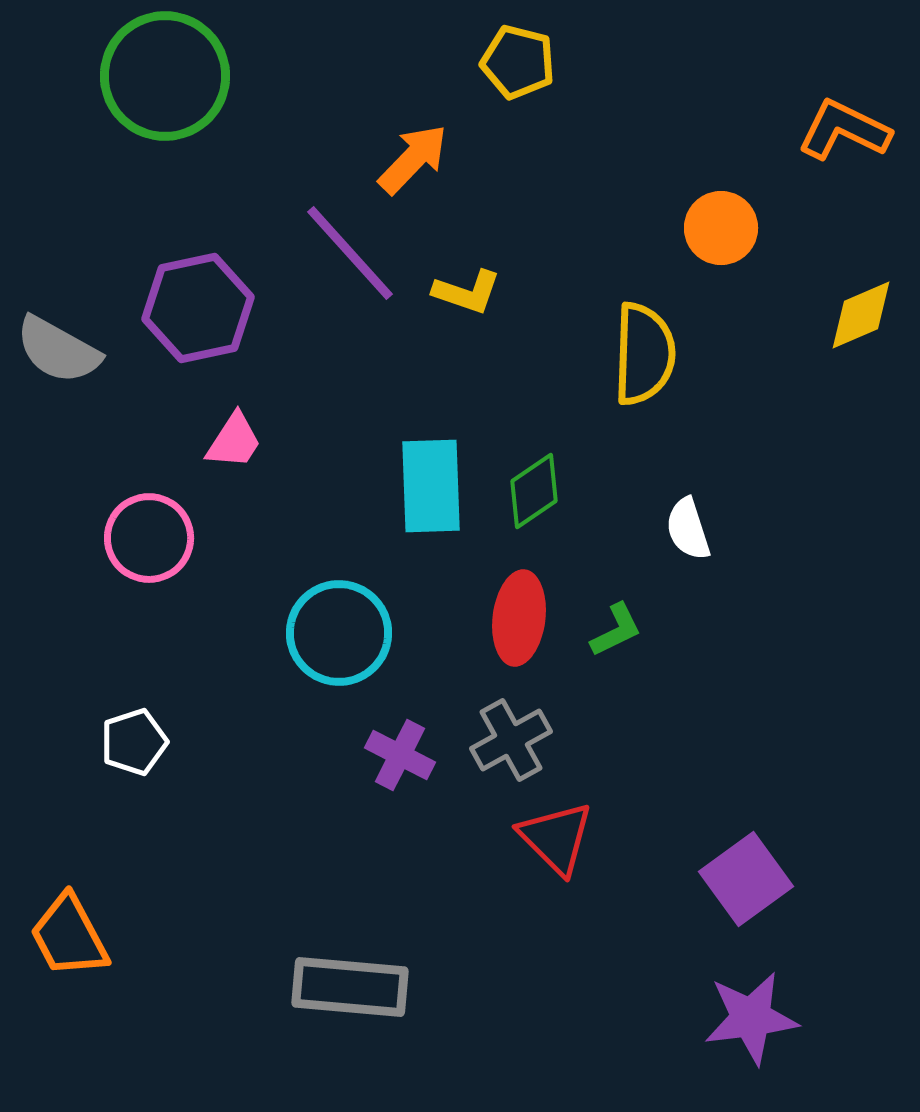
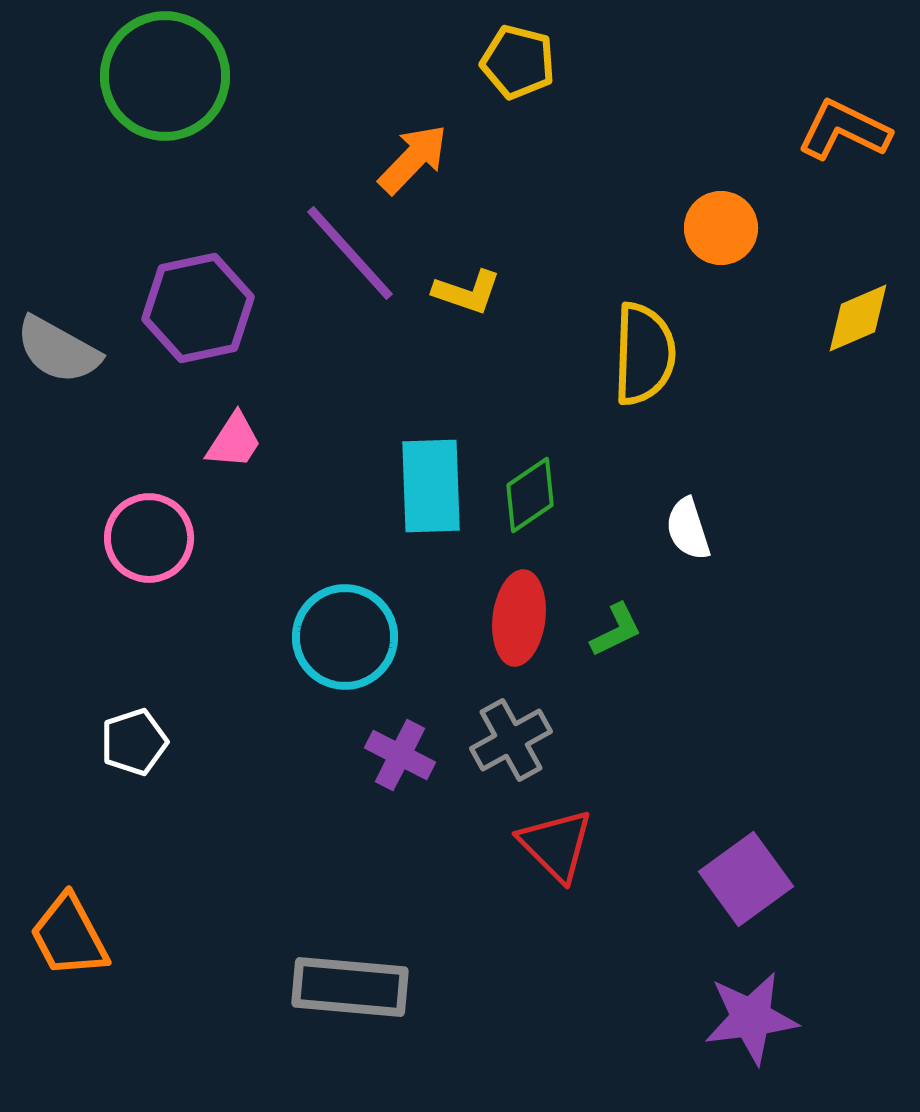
yellow diamond: moved 3 px left, 3 px down
green diamond: moved 4 px left, 4 px down
cyan circle: moved 6 px right, 4 px down
red triangle: moved 7 px down
